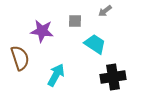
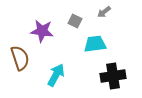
gray arrow: moved 1 px left, 1 px down
gray square: rotated 24 degrees clockwise
cyan trapezoid: rotated 40 degrees counterclockwise
black cross: moved 1 px up
